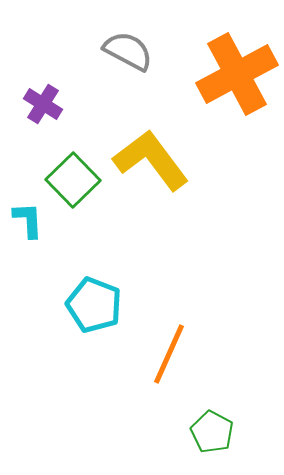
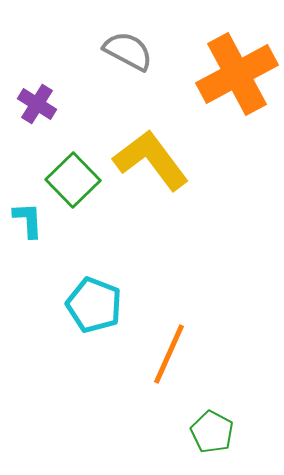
purple cross: moved 6 px left
